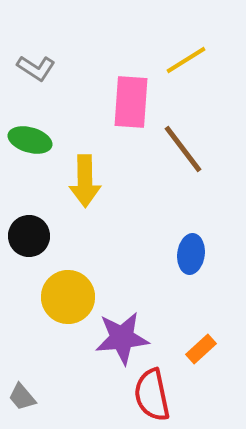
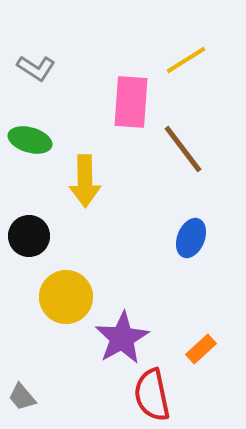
blue ellipse: moved 16 px up; rotated 15 degrees clockwise
yellow circle: moved 2 px left
purple star: rotated 24 degrees counterclockwise
